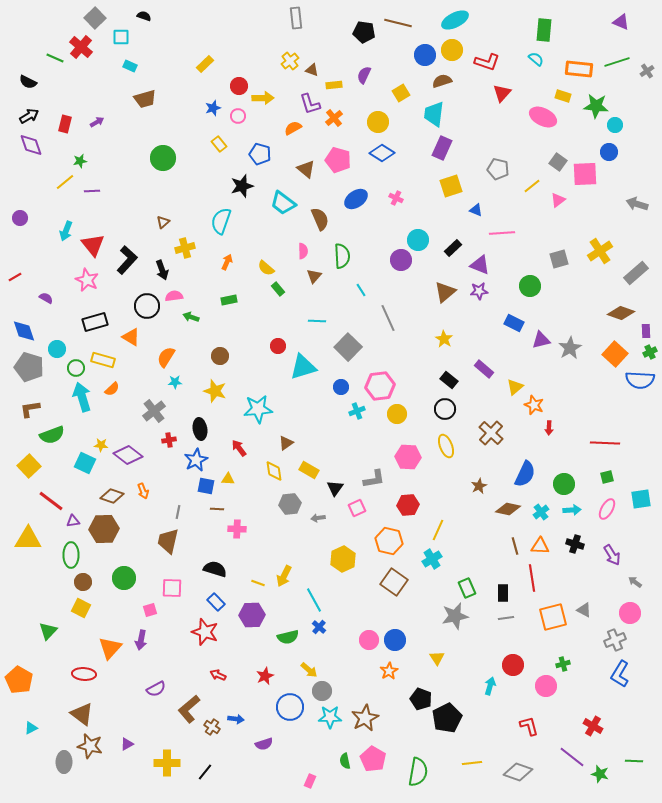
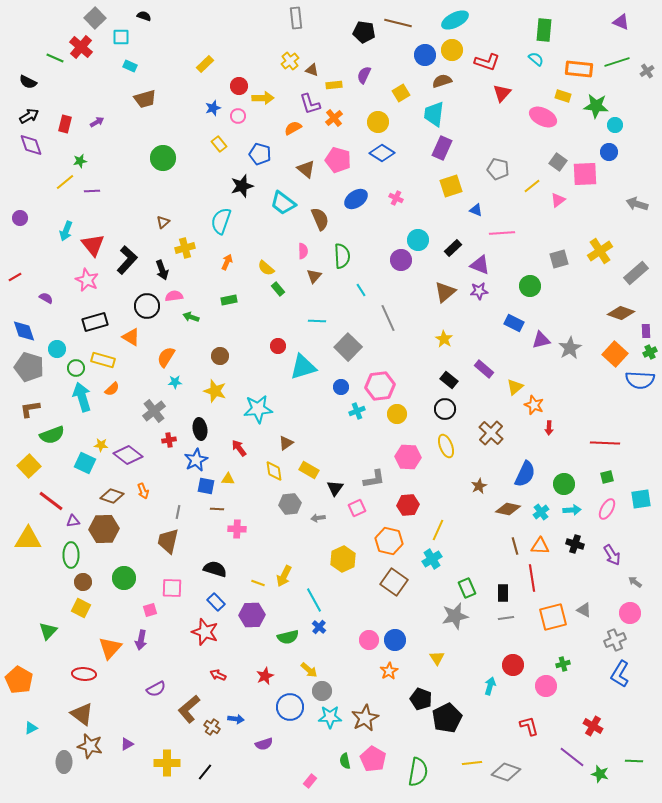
gray diamond at (518, 772): moved 12 px left
pink rectangle at (310, 781): rotated 16 degrees clockwise
